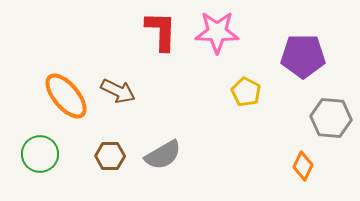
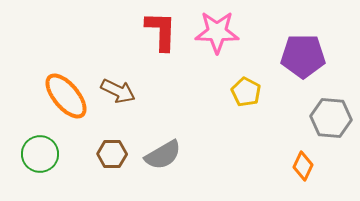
brown hexagon: moved 2 px right, 2 px up
